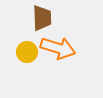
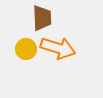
yellow circle: moved 1 px left, 3 px up
